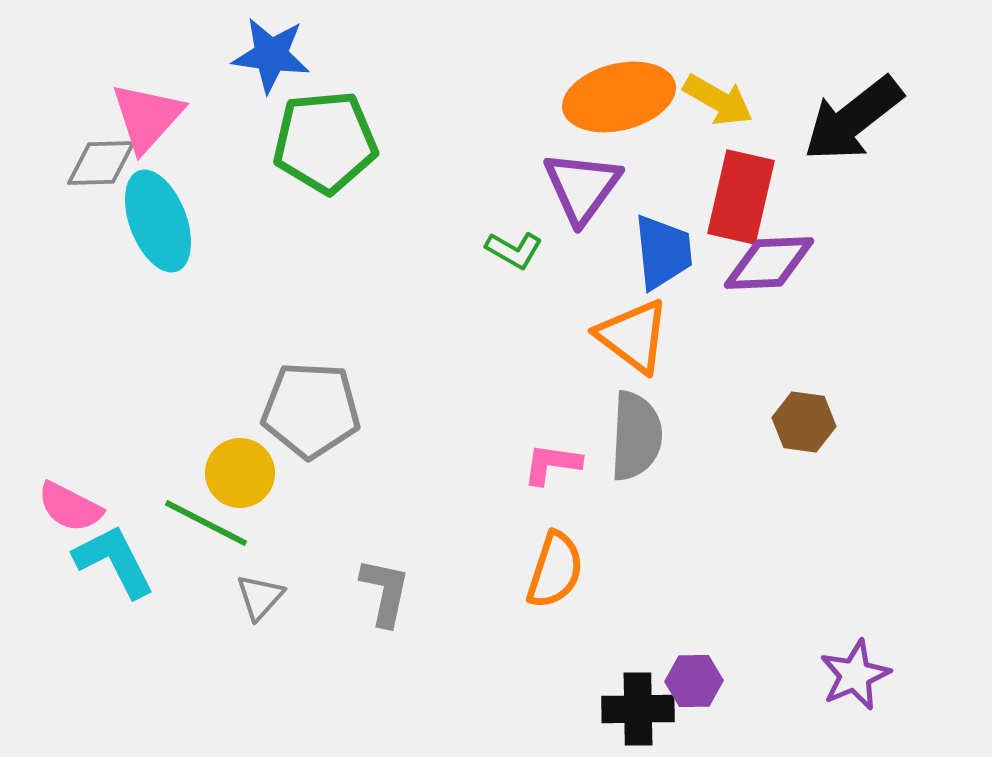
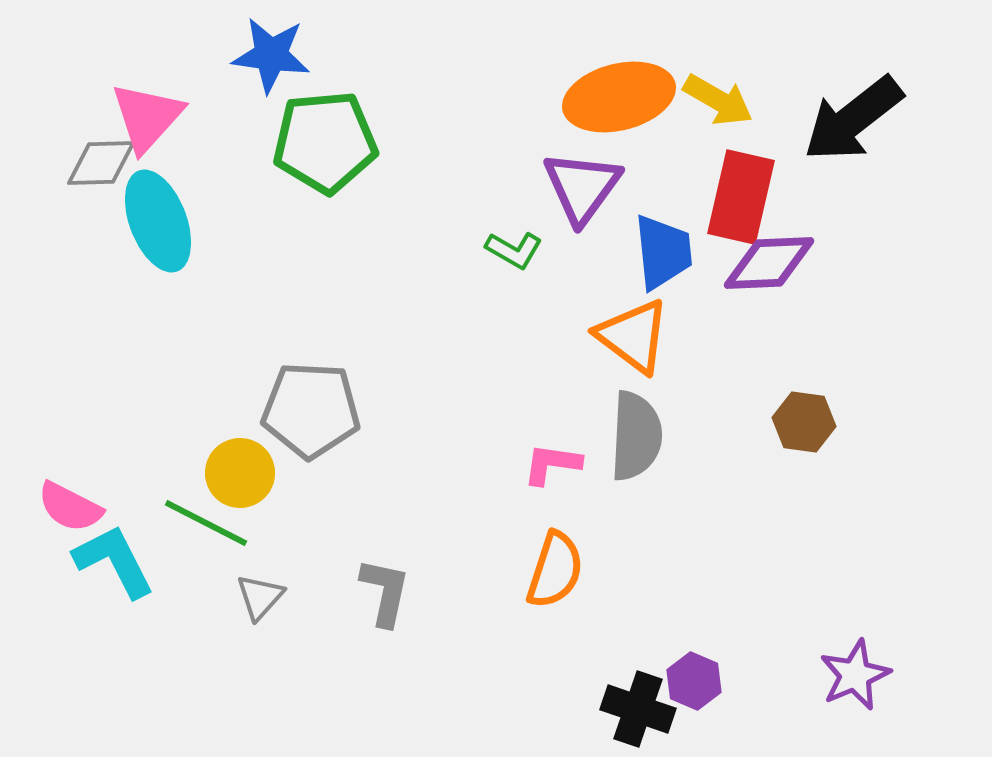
purple hexagon: rotated 24 degrees clockwise
black cross: rotated 20 degrees clockwise
